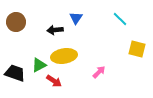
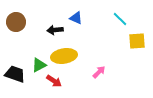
blue triangle: rotated 40 degrees counterclockwise
yellow square: moved 8 px up; rotated 18 degrees counterclockwise
black trapezoid: moved 1 px down
